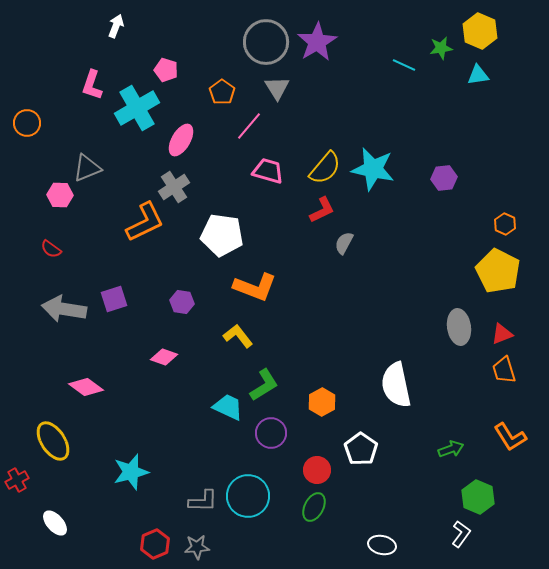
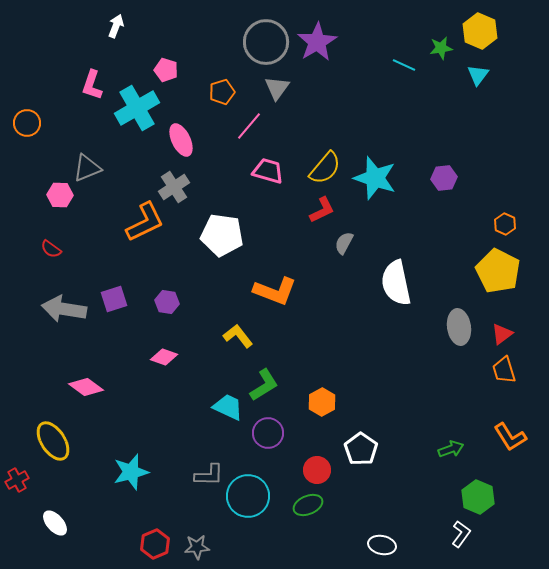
cyan triangle at (478, 75): rotated 45 degrees counterclockwise
gray triangle at (277, 88): rotated 8 degrees clockwise
orange pentagon at (222, 92): rotated 20 degrees clockwise
pink ellipse at (181, 140): rotated 56 degrees counterclockwise
cyan star at (373, 169): moved 2 px right, 9 px down; rotated 6 degrees clockwise
orange L-shape at (255, 287): moved 20 px right, 4 px down
purple hexagon at (182, 302): moved 15 px left
red triangle at (502, 334): rotated 15 degrees counterclockwise
white semicircle at (396, 385): moved 102 px up
purple circle at (271, 433): moved 3 px left
gray L-shape at (203, 501): moved 6 px right, 26 px up
green ellipse at (314, 507): moved 6 px left, 2 px up; rotated 40 degrees clockwise
